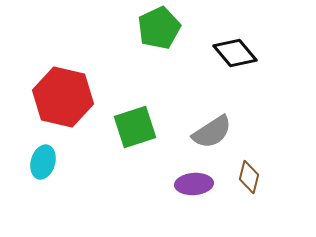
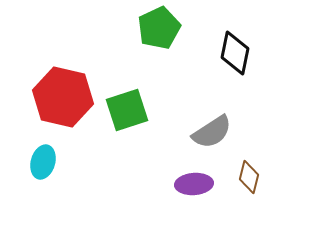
black diamond: rotated 51 degrees clockwise
green square: moved 8 px left, 17 px up
